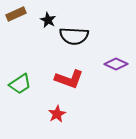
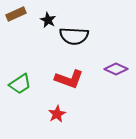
purple diamond: moved 5 px down
